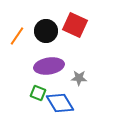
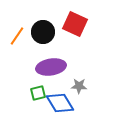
red square: moved 1 px up
black circle: moved 3 px left, 1 px down
purple ellipse: moved 2 px right, 1 px down
gray star: moved 8 px down
green square: rotated 35 degrees counterclockwise
